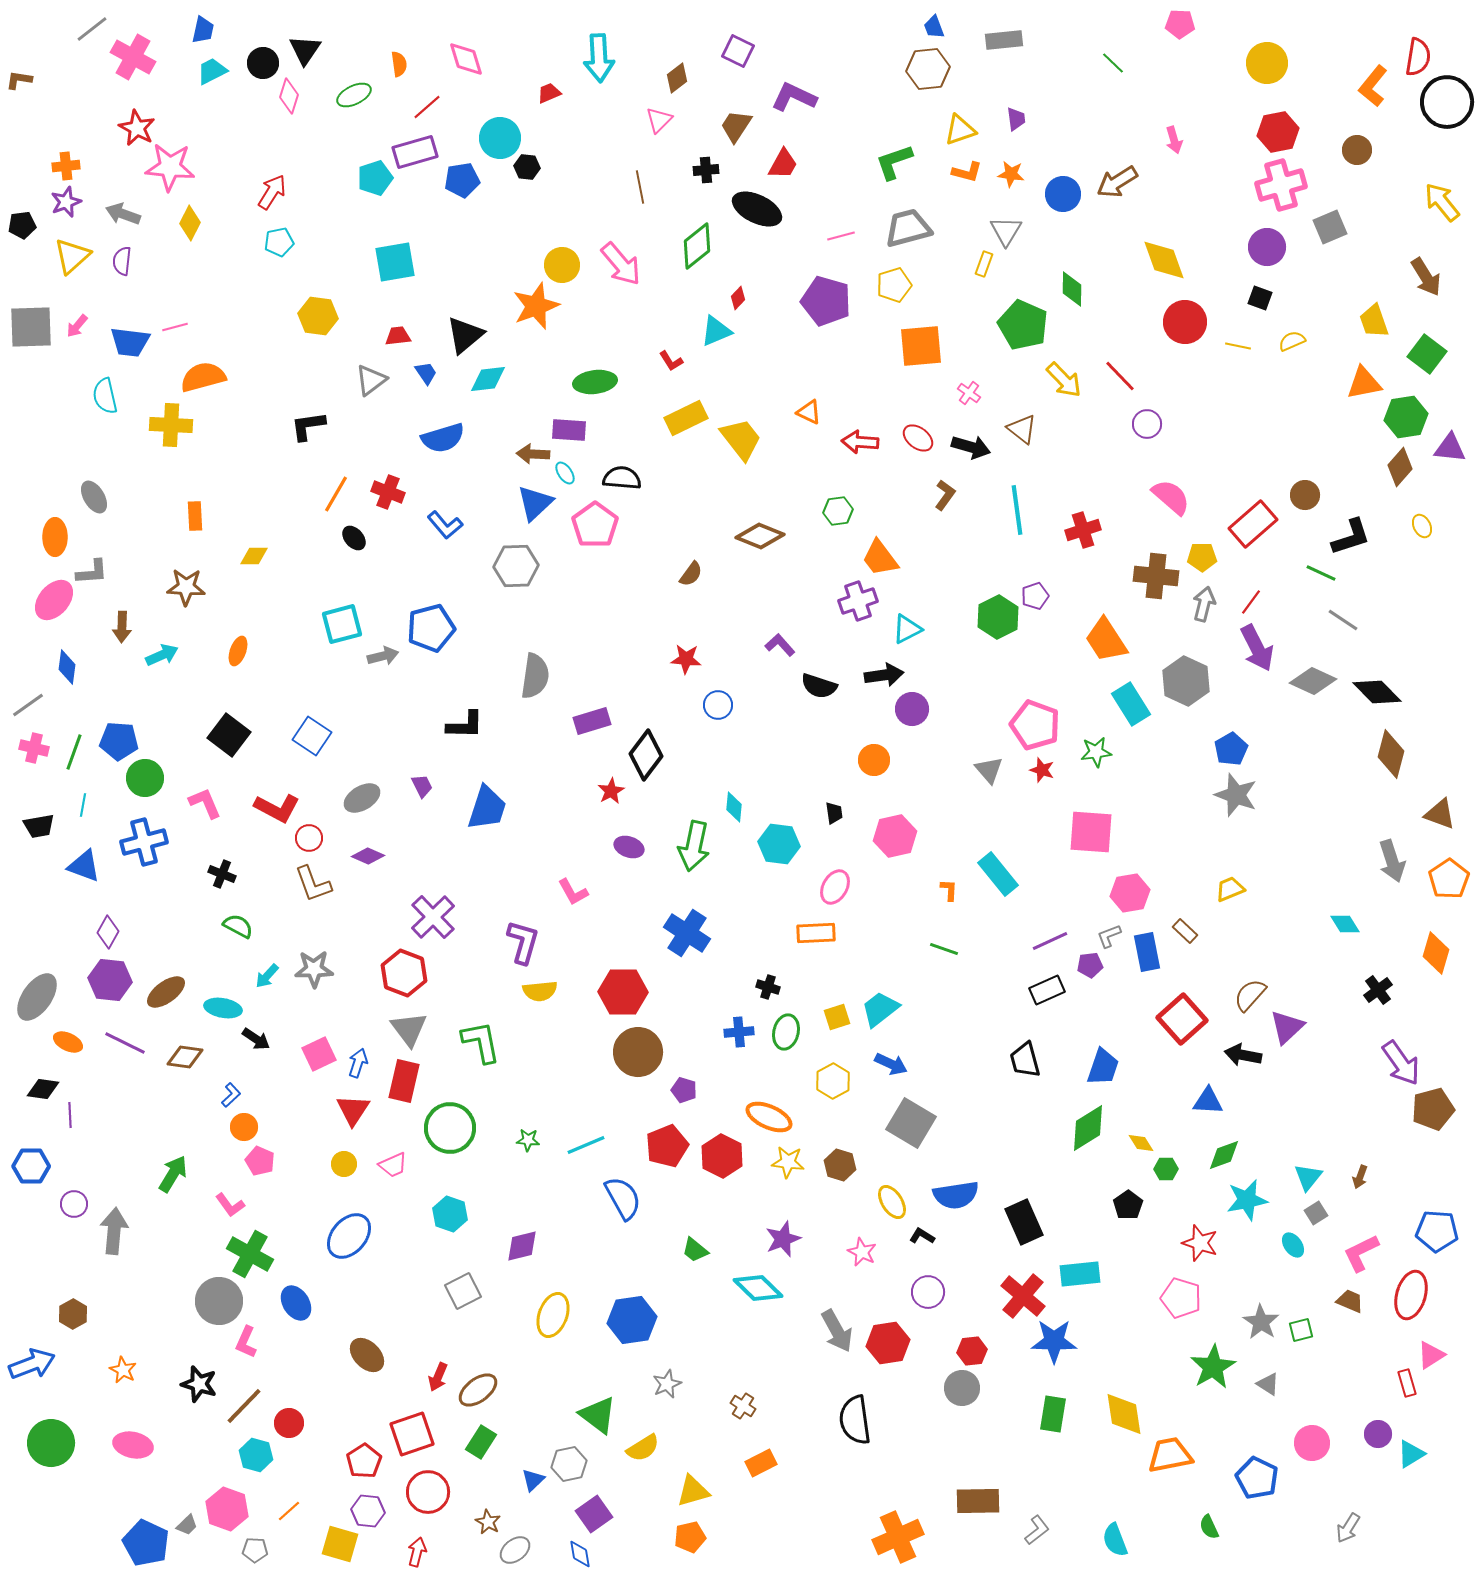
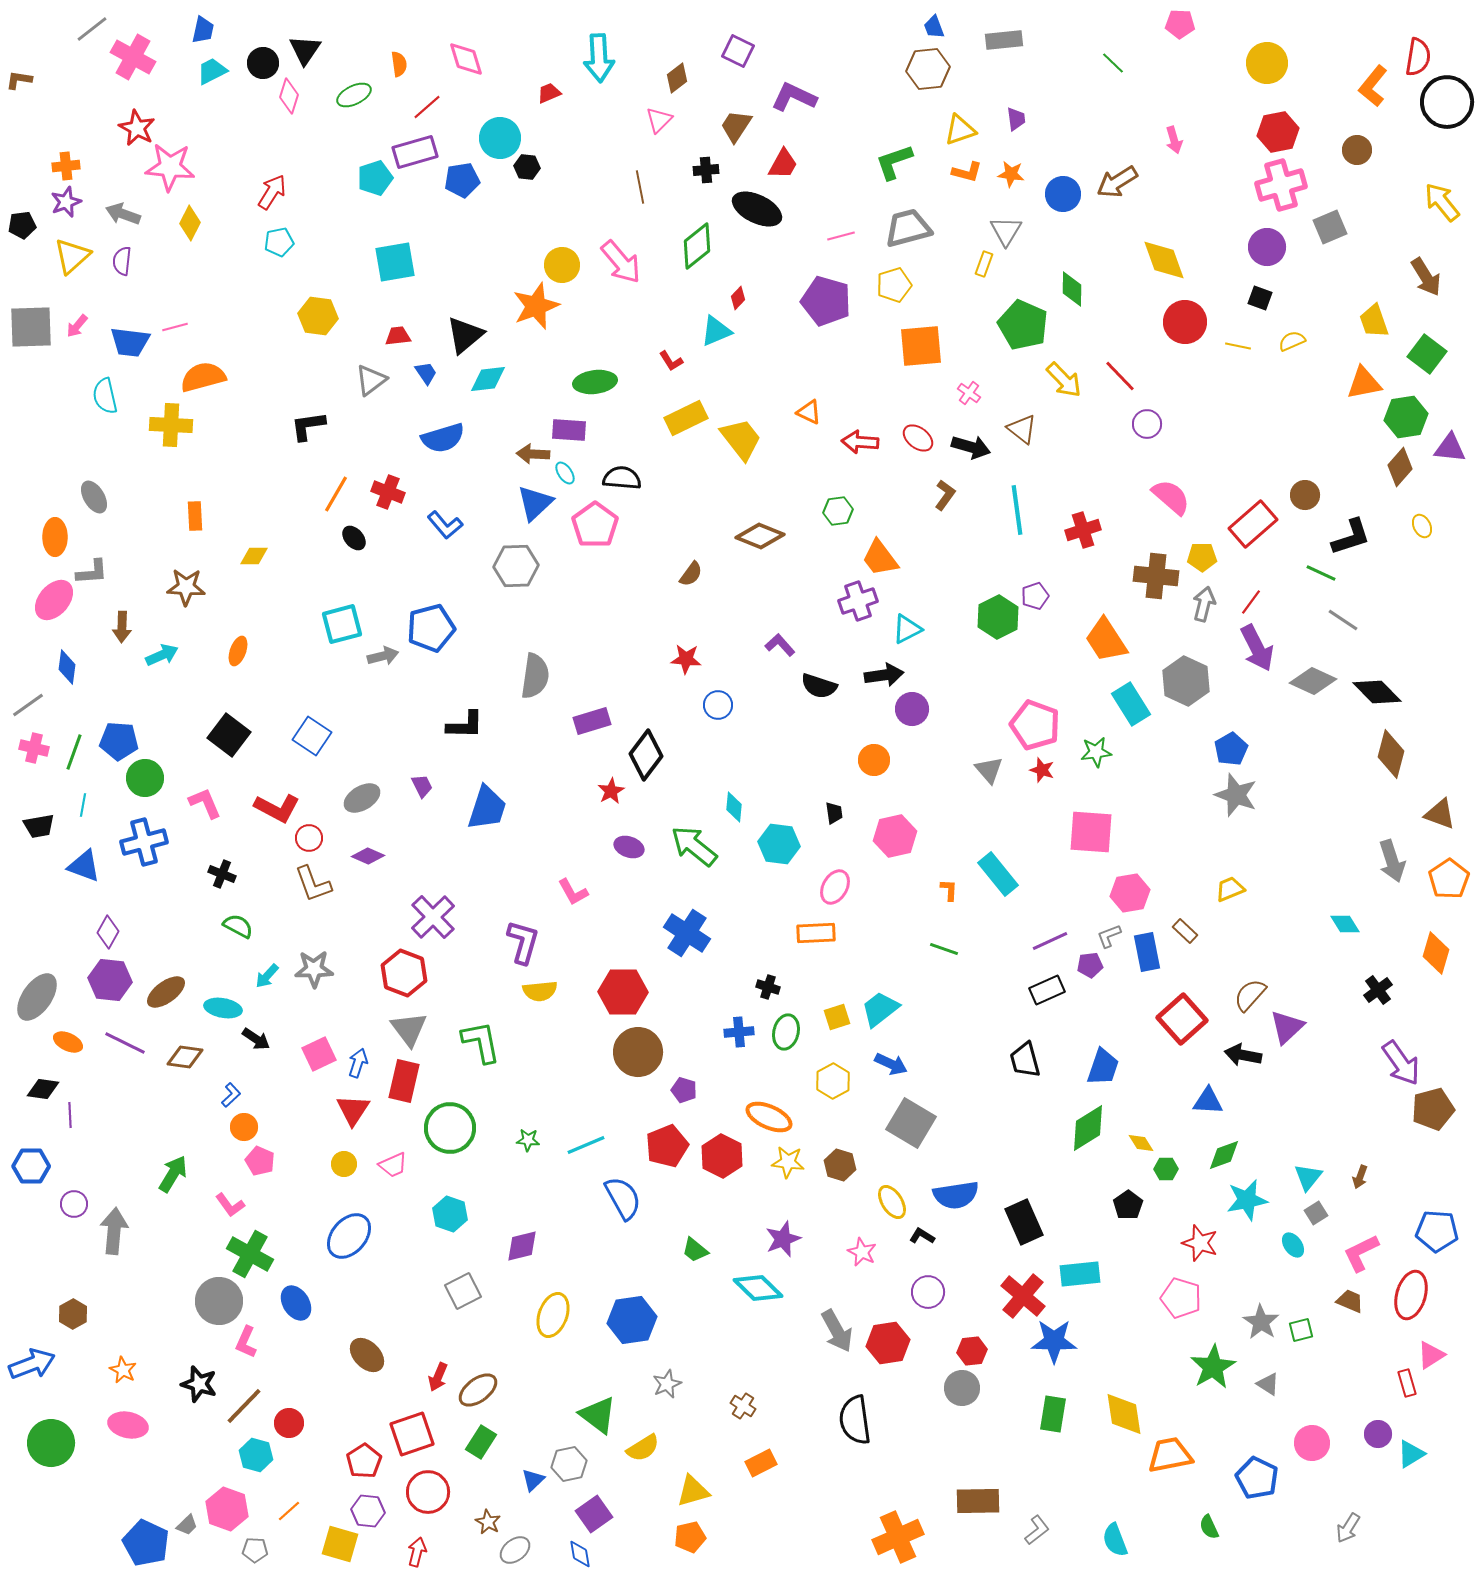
pink arrow at (621, 264): moved 2 px up
green arrow at (694, 846): rotated 117 degrees clockwise
pink ellipse at (133, 1445): moved 5 px left, 20 px up
